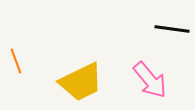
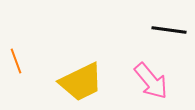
black line: moved 3 px left, 1 px down
pink arrow: moved 1 px right, 1 px down
